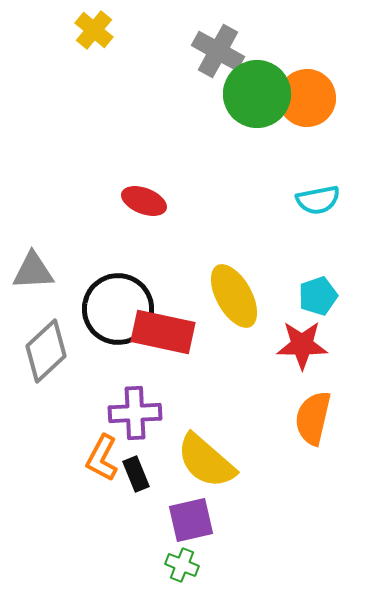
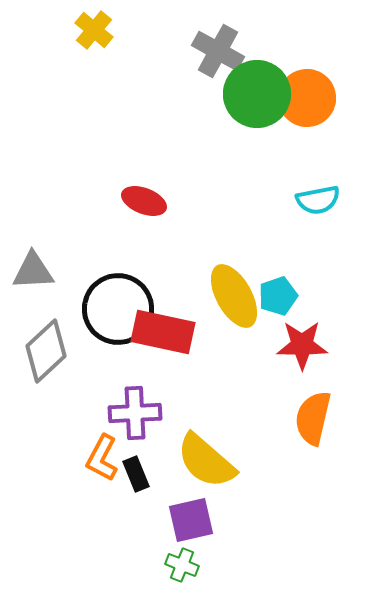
cyan pentagon: moved 40 px left
